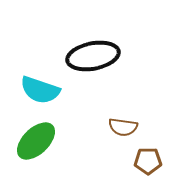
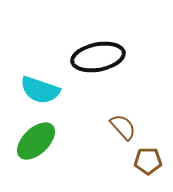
black ellipse: moved 5 px right, 1 px down
brown semicircle: rotated 140 degrees counterclockwise
